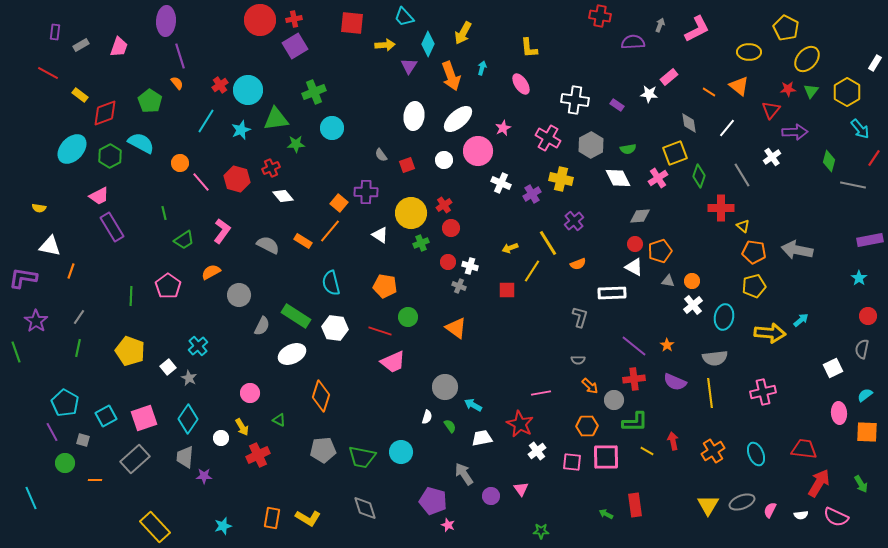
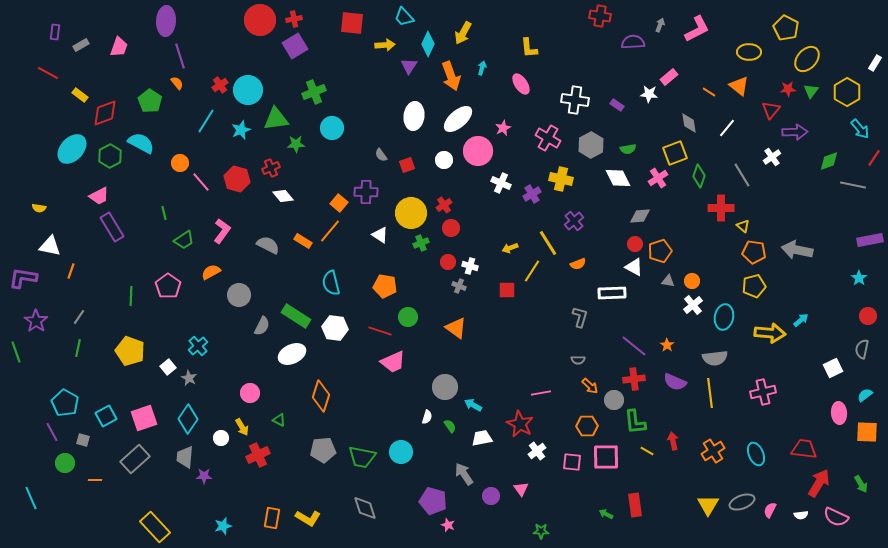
green diamond at (829, 161): rotated 55 degrees clockwise
green L-shape at (635, 422): rotated 84 degrees clockwise
